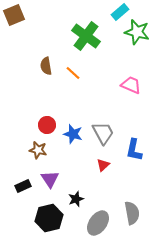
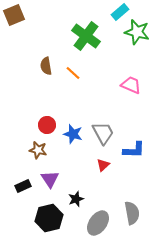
blue L-shape: rotated 100 degrees counterclockwise
